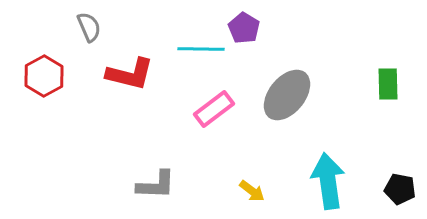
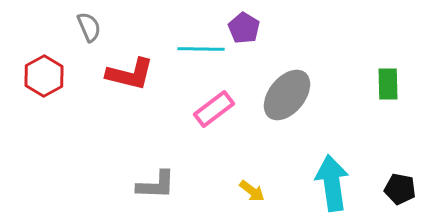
cyan arrow: moved 4 px right, 2 px down
